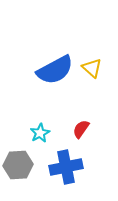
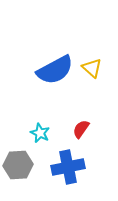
cyan star: rotated 18 degrees counterclockwise
blue cross: moved 2 px right
